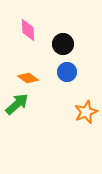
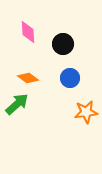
pink diamond: moved 2 px down
blue circle: moved 3 px right, 6 px down
orange star: rotated 15 degrees clockwise
